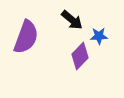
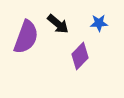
black arrow: moved 14 px left, 4 px down
blue star: moved 13 px up
